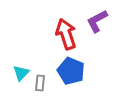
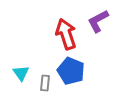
purple L-shape: moved 1 px right
cyan triangle: rotated 18 degrees counterclockwise
gray rectangle: moved 5 px right
